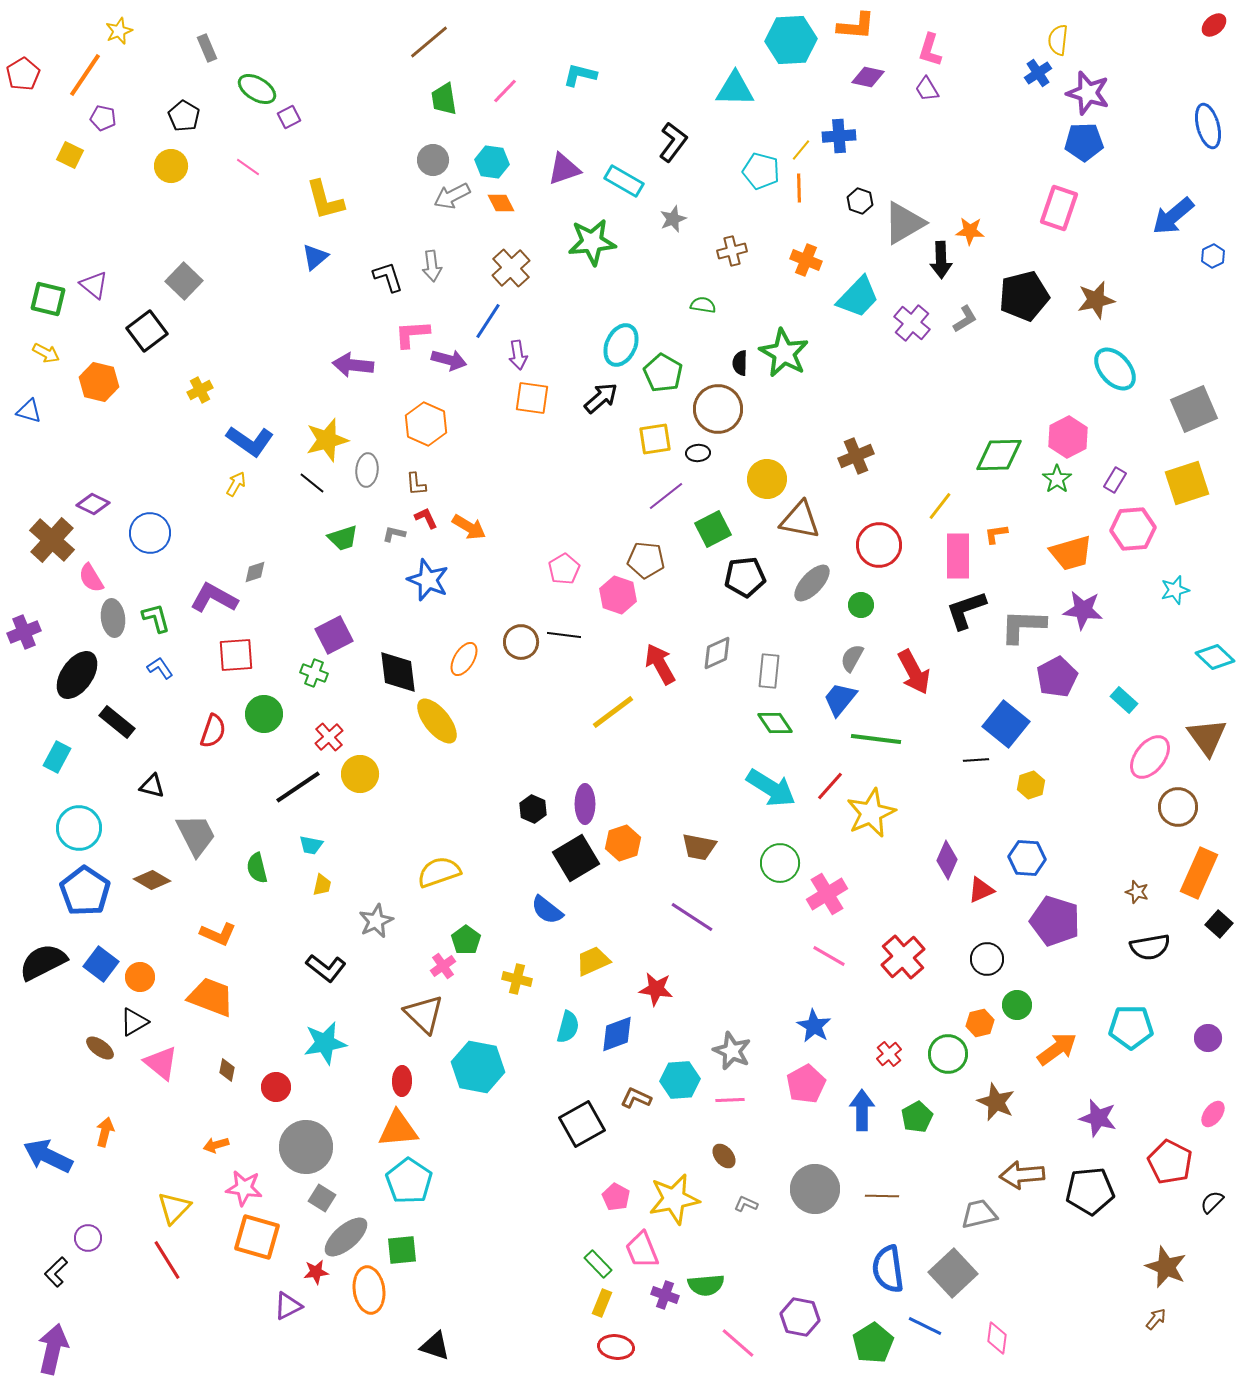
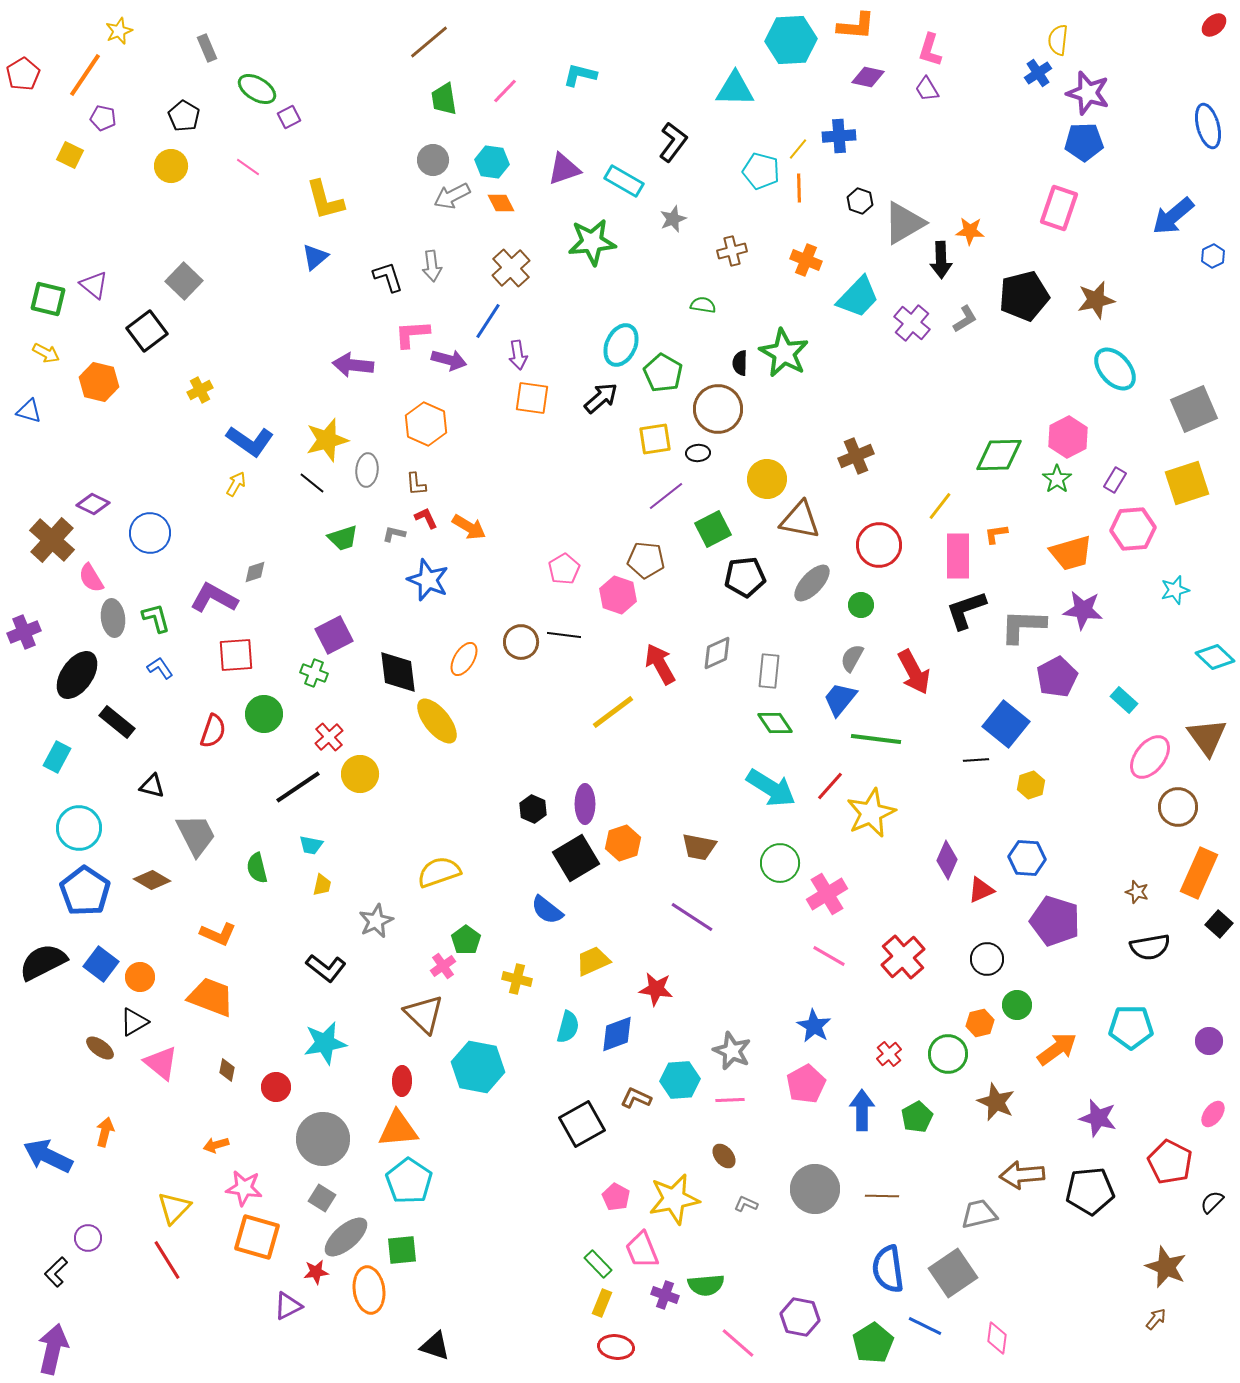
yellow line at (801, 150): moved 3 px left, 1 px up
purple circle at (1208, 1038): moved 1 px right, 3 px down
gray circle at (306, 1147): moved 17 px right, 8 px up
gray square at (953, 1273): rotated 9 degrees clockwise
